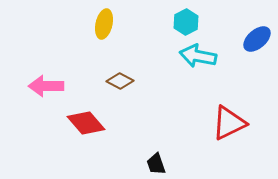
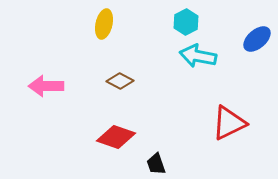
red diamond: moved 30 px right, 14 px down; rotated 30 degrees counterclockwise
